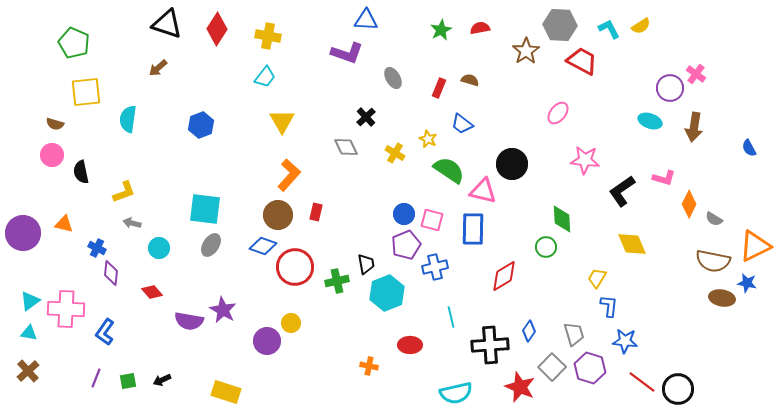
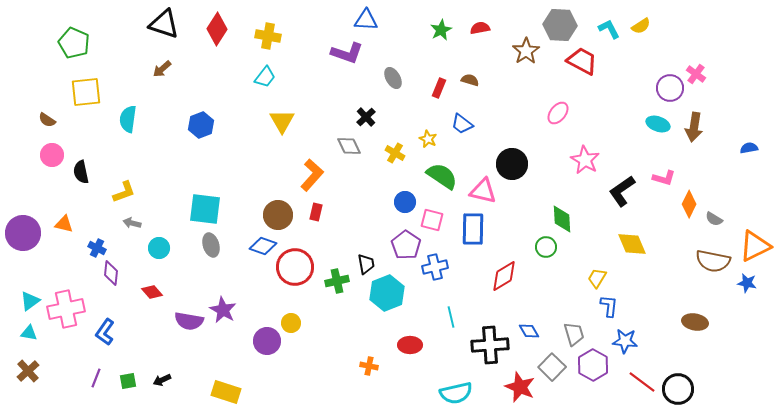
black triangle at (167, 24): moved 3 px left
brown arrow at (158, 68): moved 4 px right, 1 px down
cyan ellipse at (650, 121): moved 8 px right, 3 px down
brown semicircle at (55, 124): moved 8 px left, 4 px up; rotated 18 degrees clockwise
gray diamond at (346, 147): moved 3 px right, 1 px up
blue semicircle at (749, 148): rotated 108 degrees clockwise
pink star at (585, 160): rotated 24 degrees clockwise
green semicircle at (449, 170): moved 7 px left, 6 px down
orange L-shape at (289, 175): moved 23 px right
blue circle at (404, 214): moved 1 px right, 12 px up
gray ellipse at (211, 245): rotated 50 degrees counterclockwise
purple pentagon at (406, 245): rotated 16 degrees counterclockwise
brown ellipse at (722, 298): moved 27 px left, 24 px down
pink cross at (66, 309): rotated 15 degrees counterclockwise
blue diamond at (529, 331): rotated 65 degrees counterclockwise
purple hexagon at (590, 368): moved 3 px right, 3 px up; rotated 12 degrees clockwise
